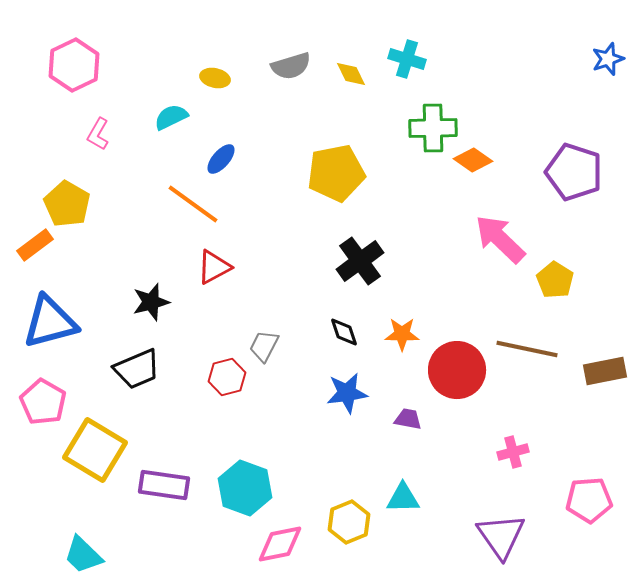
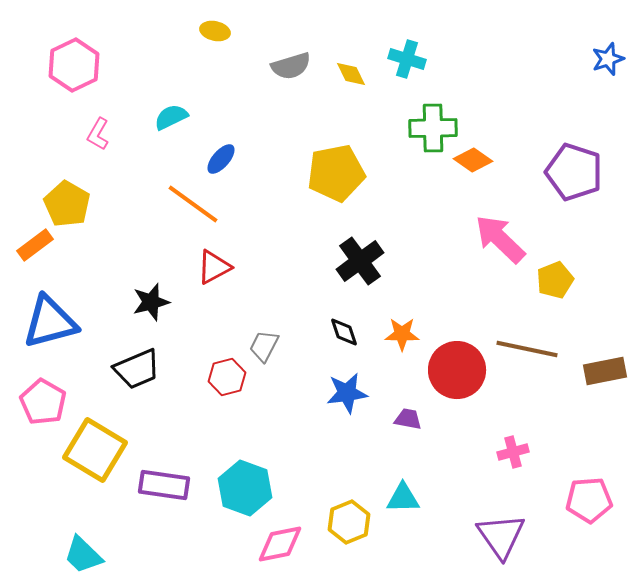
yellow ellipse at (215, 78): moved 47 px up
yellow pentagon at (555, 280): rotated 18 degrees clockwise
